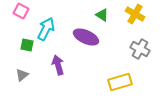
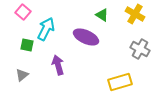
pink square: moved 2 px right, 1 px down; rotated 14 degrees clockwise
